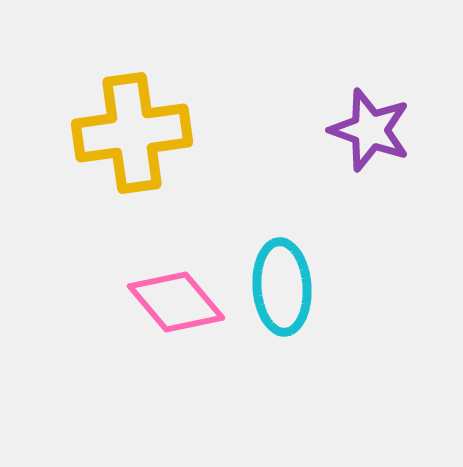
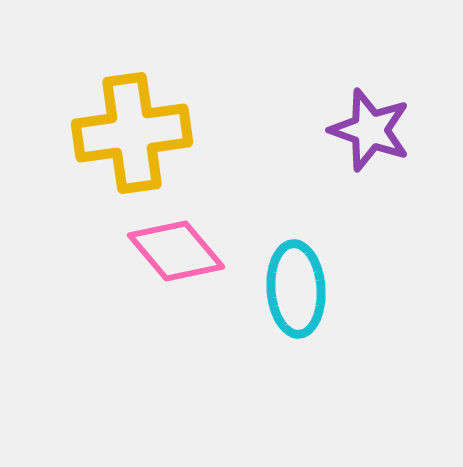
cyan ellipse: moved 14 px right, 2 px down
pink diamond: moved 51 px up
